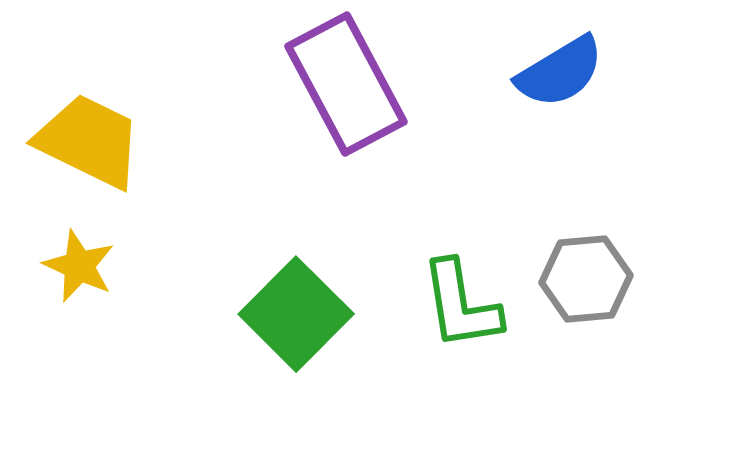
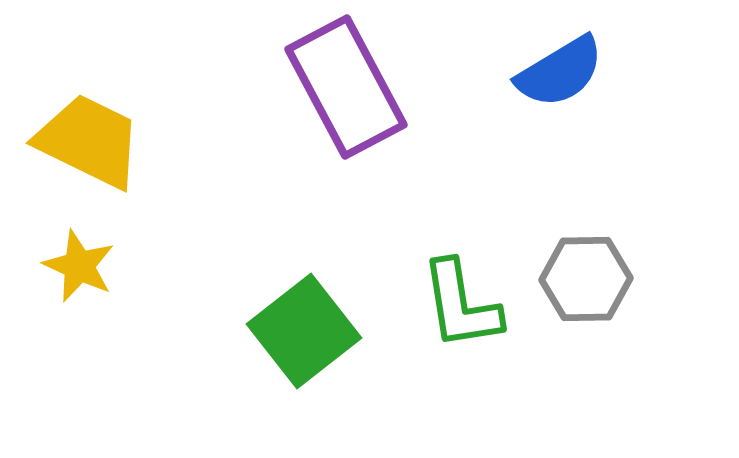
purple rectangle: moved 3 px down
gray hexagon: rotated 4 degrees clockwise
green square: moved 8 px right, 17 px down; rotated 7 degrees clockwise
